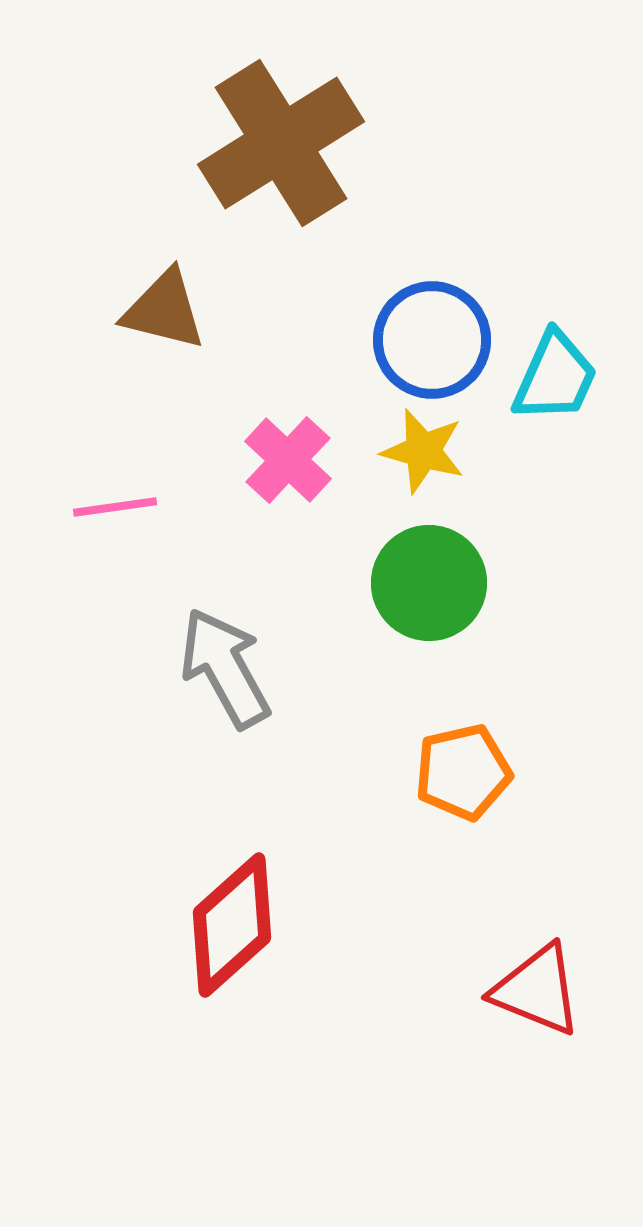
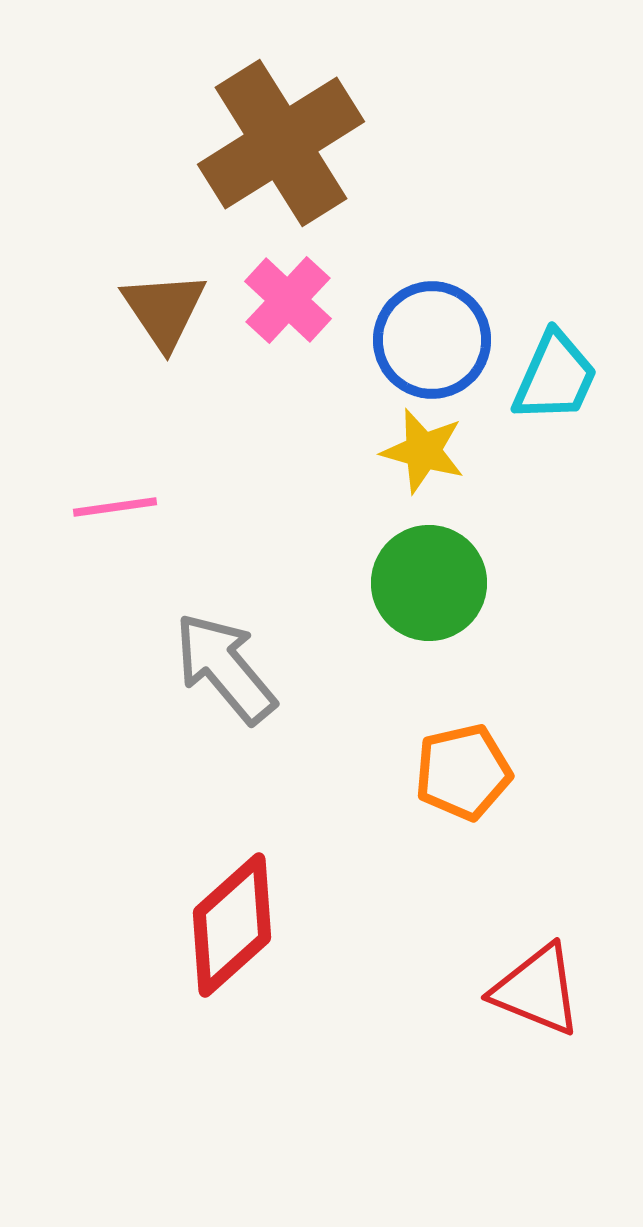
brown triangle: rotated 42 degrees clockwise
pink cross: moved 160 px up
gray arrow: rotated 11 degrees counterclockwise
